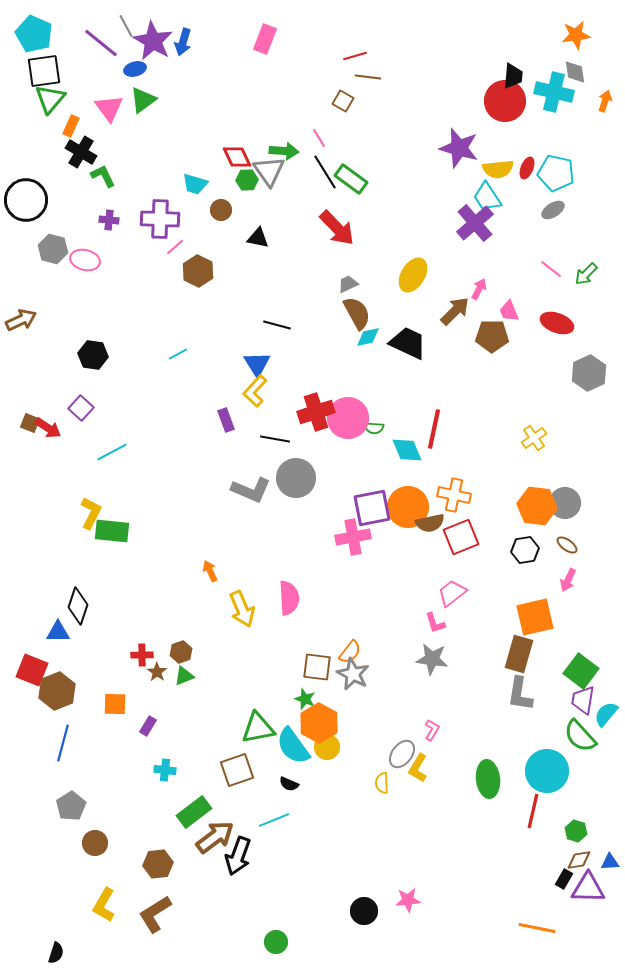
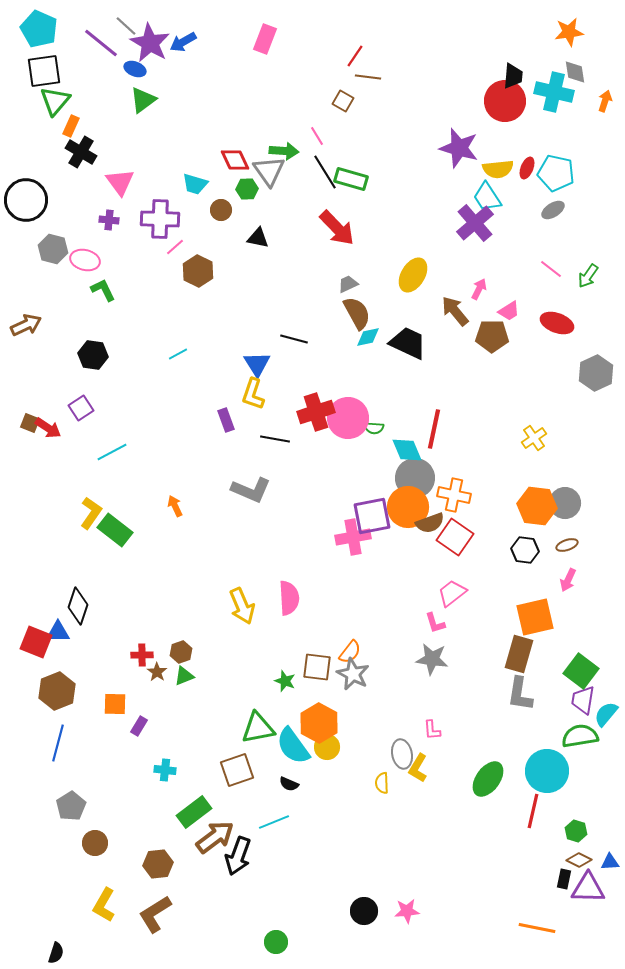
gray line at (126, 26): rotated 20 degrees counterclockwise
cyan pentagon at (34, 34): moved 5 px right, 5 px up
orange star at (576, 35): moved 7 px left, 3 px up
purple star at (153, 41): moved 3 px left, 2 px down
blue arrow at (183, 42): rotated 44 degrees clockwise
red line at (355, 56): rotated 40 degrees counterclockwise
blue ellipse at (135, 69): rotated 35 degrees clockwise
green triangle at (50, 99): moved 5 px right, 2 px down
pink triangle at (109, 108): moved 11 px right, 74 px down
pink line at (319, 138): moved 2 px left, 2 px up
red diamond at (237, 157): moved 2 px left, 3 px down
green L-shape at (103, 176): moved 114 px down
green rectangle at (351, 179): rotated 20 degrees counterclockwise
green hexagon at (247, 180): moved 9 px down
green arrow at (586, 274): moved 2 px right, 2 px down; rotated 10 degrees counterclockwise
brown arrow at (455, 311): rotated 84 degrees counterclockwise
pink trapezoid at (509, 311): rotated 100 degrees counterclockwise
brown arrow at (21, 320): moved 5 px right, 5 px down
black line at (277, 325): moved 17 px right, 14 px down
gray hexagon at (589, 373): moved 7 px right
yellow L-shape at (255, 391): moved 2 px left, 3 px down; rotated 24 degrees counterclockwise
purple square at (81, 408): rotated 15 degrees clockwise
gray circle at (296, 478): moved 119 px right
purple square at (372, 508): moved 8 px down
yellow L-shape at (91, 513): rotated 8 degrees clockwise
brown semicircle at (430, 523): rotated 8 degrees counterclockwise
green rectangle at (112, 531): moved 3 px right, 1 px up; rotated 32 degrees clockwise
red square at (461, 537): moved 6 px left; rotated 33 degrees counterclockwise
brown ellipse at (567, 545): rotated 55 degrees counterclockwise
black hexagon at (525, 550): rotated 16 degrees clockwise
orange arrow at (210, 571): moved 35 px left, 65 px up
yellow arrow at (242, 609): moved 3 px up
red square at (32, 670): moved 4 px right, 28 px up
green star at (305, 699): moved 20 px left, 18 px up
purple rectangle at (148, 726): moved 9 px left
pink L-shape at (432, 730): rotated 145 degrees clockwise
green semicircle at (580, 736): rotated 123 degrees clockwise
blue line at (63, 743): moved 5 px left
gray ellipse at (402, 754): rotated 48 degrees counterclockwise
green ellipse at (488, 779): rotated 42 degrees clockwise
cyan line at (274, 820): moved 2 px down
brown diamond at (579, 860): rotated 35 degrees clockwise
black rectangle at (564, 879): rotated 18 degrees counterclockwise
pink star at (408, 900): moved 1 px left, 11 px down
